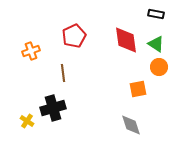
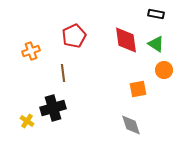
orange circle: moved 5 px right, 3 px down
